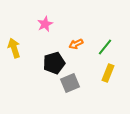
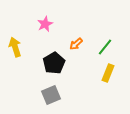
orange arrow: rotated 16 degrees counterclockwise
yellow arrow: moved 1 px right, 1 px up
black pentagon: rotated 15 degrees counterclockwise
gray square: moved 19 px left, 12 px down
